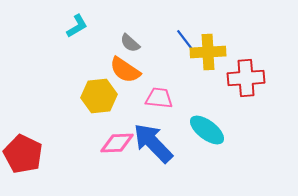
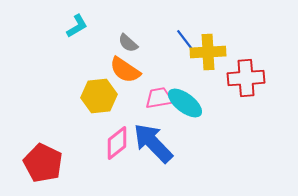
gray semicircle: moved 2 px left
pink trapezoid: rotated 16 degrees counterclockwise
cyan ellipse: moved 22 px left, 27 px up
pink diamond: rotated 36 degrees counterclockwise
red pentagon: moved 20 px right, 9 px down
